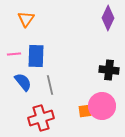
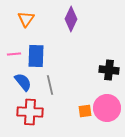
purple diamond: moved 37 px left, 1 px down
pink circle: moved 5 px right, 2 px down
red cross: moved 11 px left, 6 px up; rotated 20 degrees clockwise
